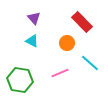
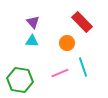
purple triangle: moved 1 px left, 4 px down
cyan triangle: rotated 24 degrees counterclockwise
cyan line: moved 7 px left, 4 px down; rotated 30 degrees clockwise
